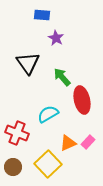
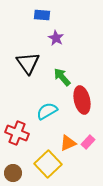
cyan semicircle: moved 1 px left, 3 px up
brown circle: moved 6 px down
